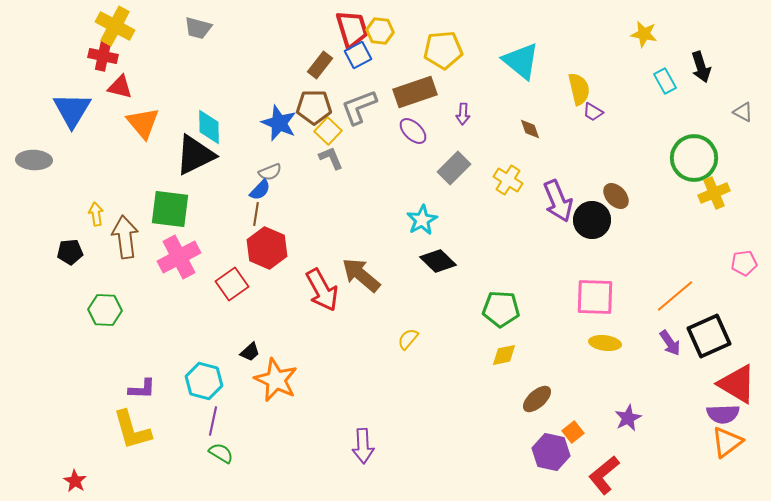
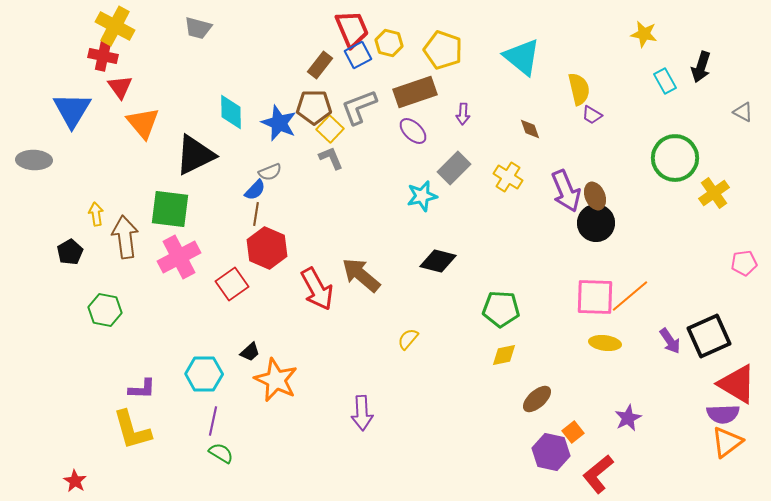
red trapezoid at (352, 29): rotated 6 degrees counterclockwise
yellow hexagon at (380, 31): moved 9 px right, 12 px down; rotated 8 degrees clockwise
yellow pentagon at (443, 50): rotated 24 degrees clockwise
cyan triangle at (521, 61): moved 1 px right, 4 px up
black arrow at (701, 67): rotated 36 degrees clockwise
red triangle at (120, 87): rotated 40 degrees clockwise
purple trapezoid at (593, 112): moved 1 px left, 3 px down
cyan diamond at (209, 127): moved 22 px right, 15 px up
yellow square at (328, 131): moved 2 px right, 2 px up
green circle at (694, 158): moved 19 px left
yellow cross at (508, 180): moved 3 px up
blue semicircle at (260, 190): moved 5 px left
yellow cross at (714, 193): rotated 12 degrees counterclockwise
brown ellipse at (616, 196): moved 21 px left; rotated 20 degrees clockwise
purple arrow at (558, 201): moved 8 px right, 10 px up
cyan star at (422, 220): moved 24 px up; rotated 16 degrees clockwise
black circle at (592, 220): moved 4 px right, 3 px down
black pentagon at (70, 252): rotated 25 degrees counterclockwise
black diamond at (438, 261): rotated 30 degrees counterclockwise
red arrow at (322, 290): moved 5 px left, 1 px up
orange line at (675, 296): moved 45 px left
green hexagon at (105, 310): rotated 8 degrees clockwise
purple arrow at (670, 343): moved 2 px up
cyan hexagon at (204, 381): moved 7 px up; rotated 15 degrees counterclockwise
purple arrow at (363, 446): moved 1 px left, 33 px up
red L-shape at (604, 475): moved 6 px left, 1 px up
